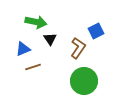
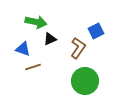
black triangle: rotated 40 degrees clockwise
blue triangle: rotated 42 degrees clockwise
green circle: moved 1 px right
